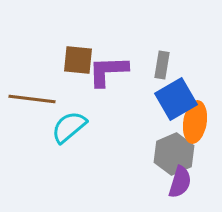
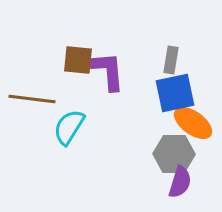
gray rectangle: moved 9 px right, 5 px up
purple L-shape: rotated 87 degrees clockwise
blue square: moved 1 px left, 6 px up; rotated 18 degrees clockwise
orange ellipse: moved 2 px left, 1 px down; rotated 63 degrees counterclockwise
cyan semicircle: rotated 18 degrees counterclockwise
gray hexagon: rotated 24 degrees clockwise
